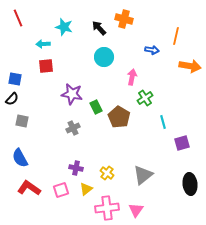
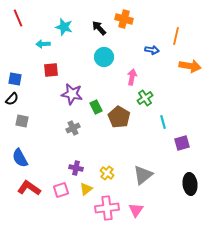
red square: moved 5 px right, 4 px down
